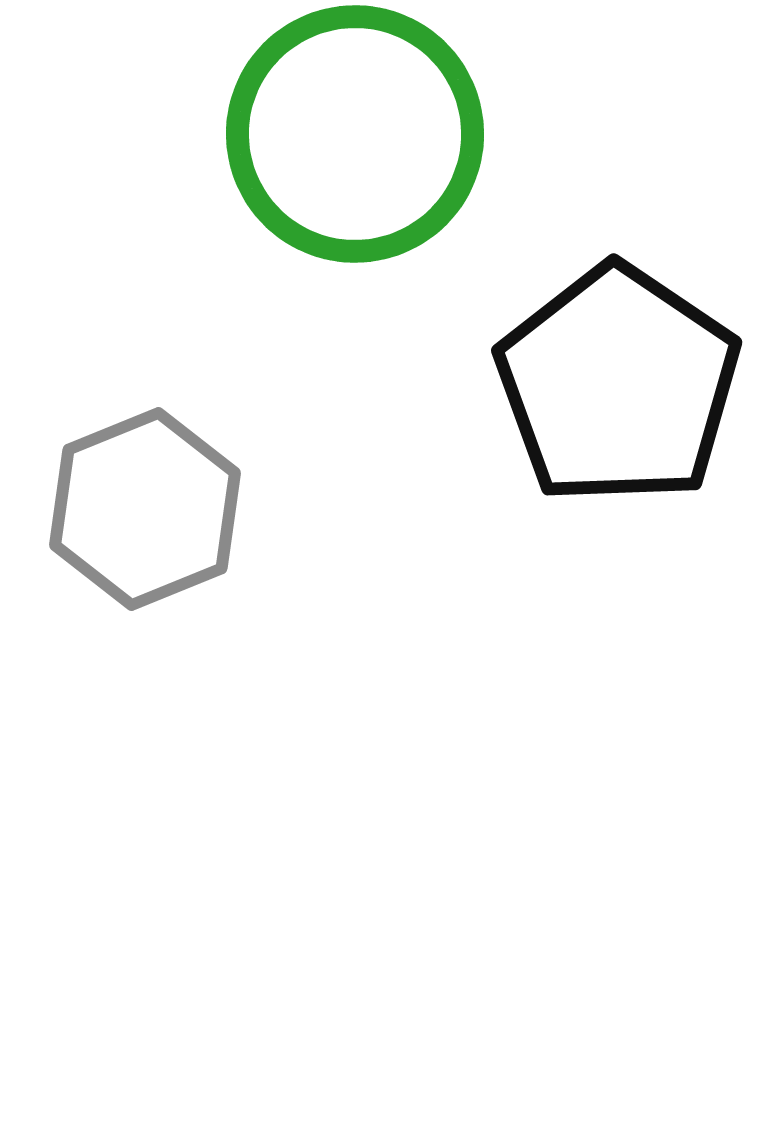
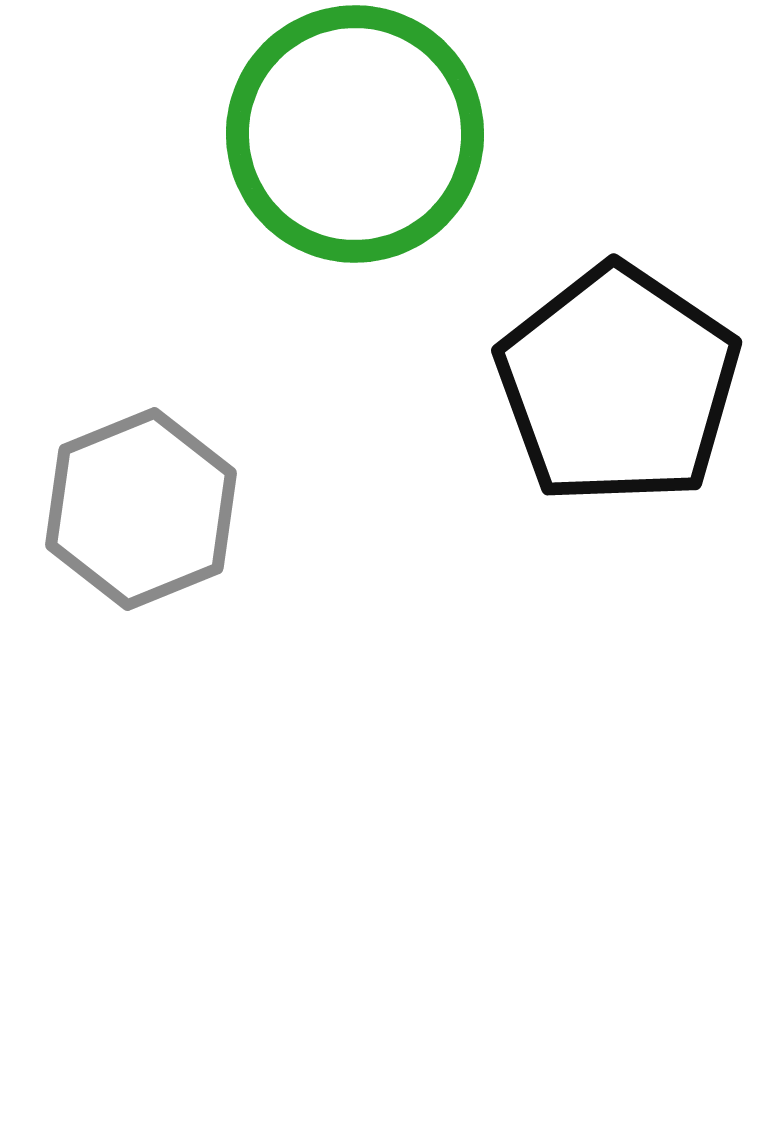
gray hexagon: moved 4 px left
